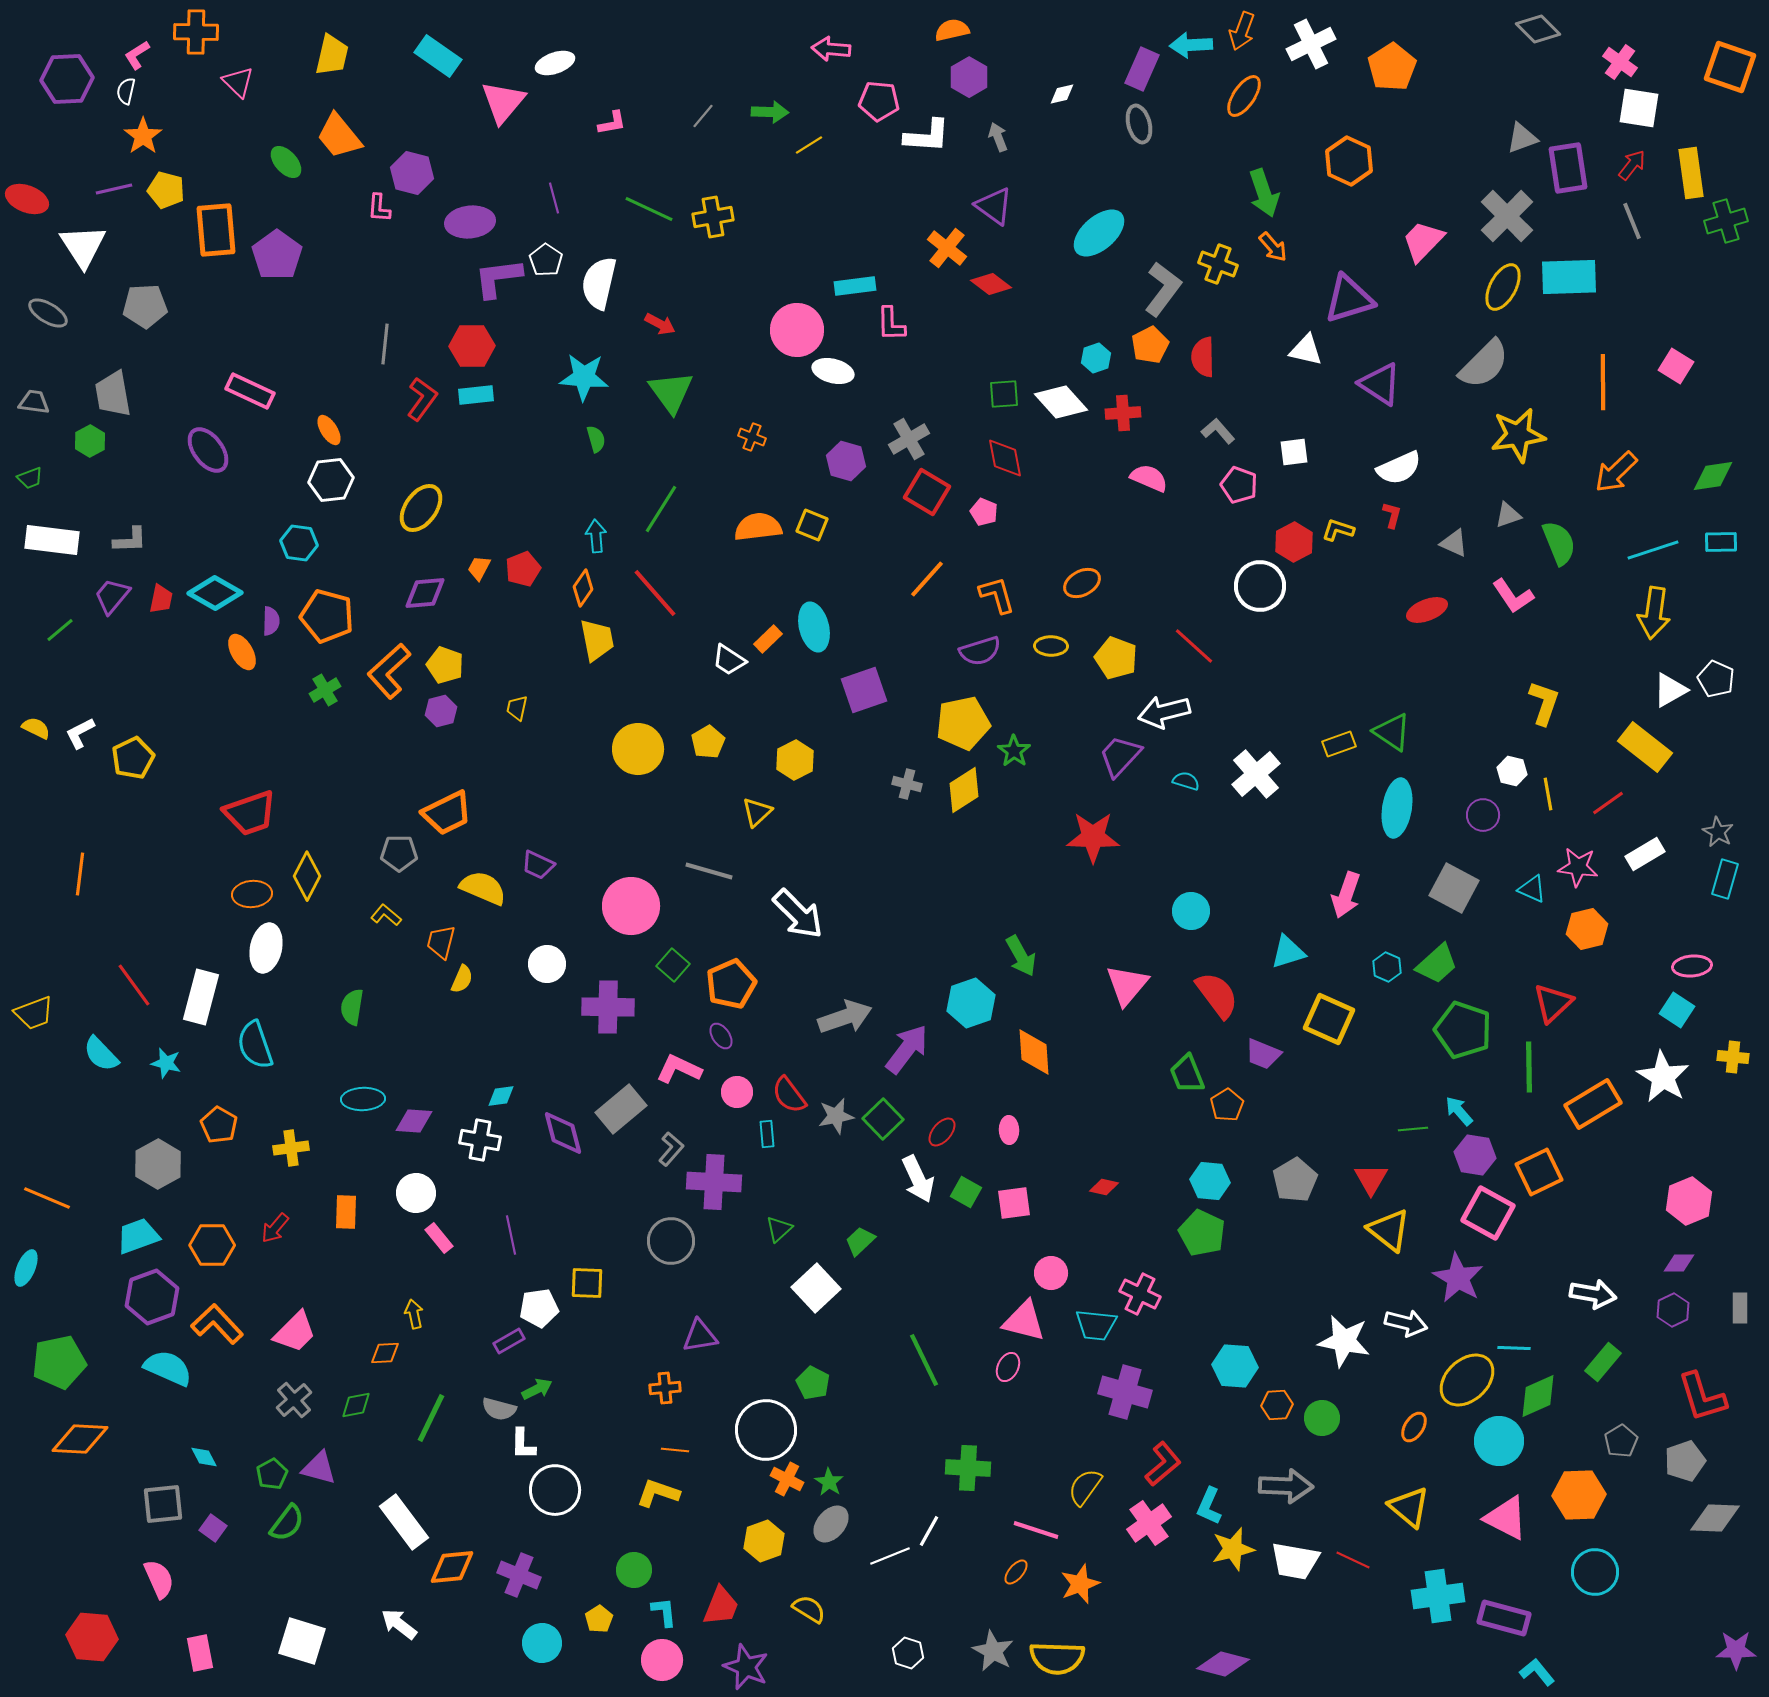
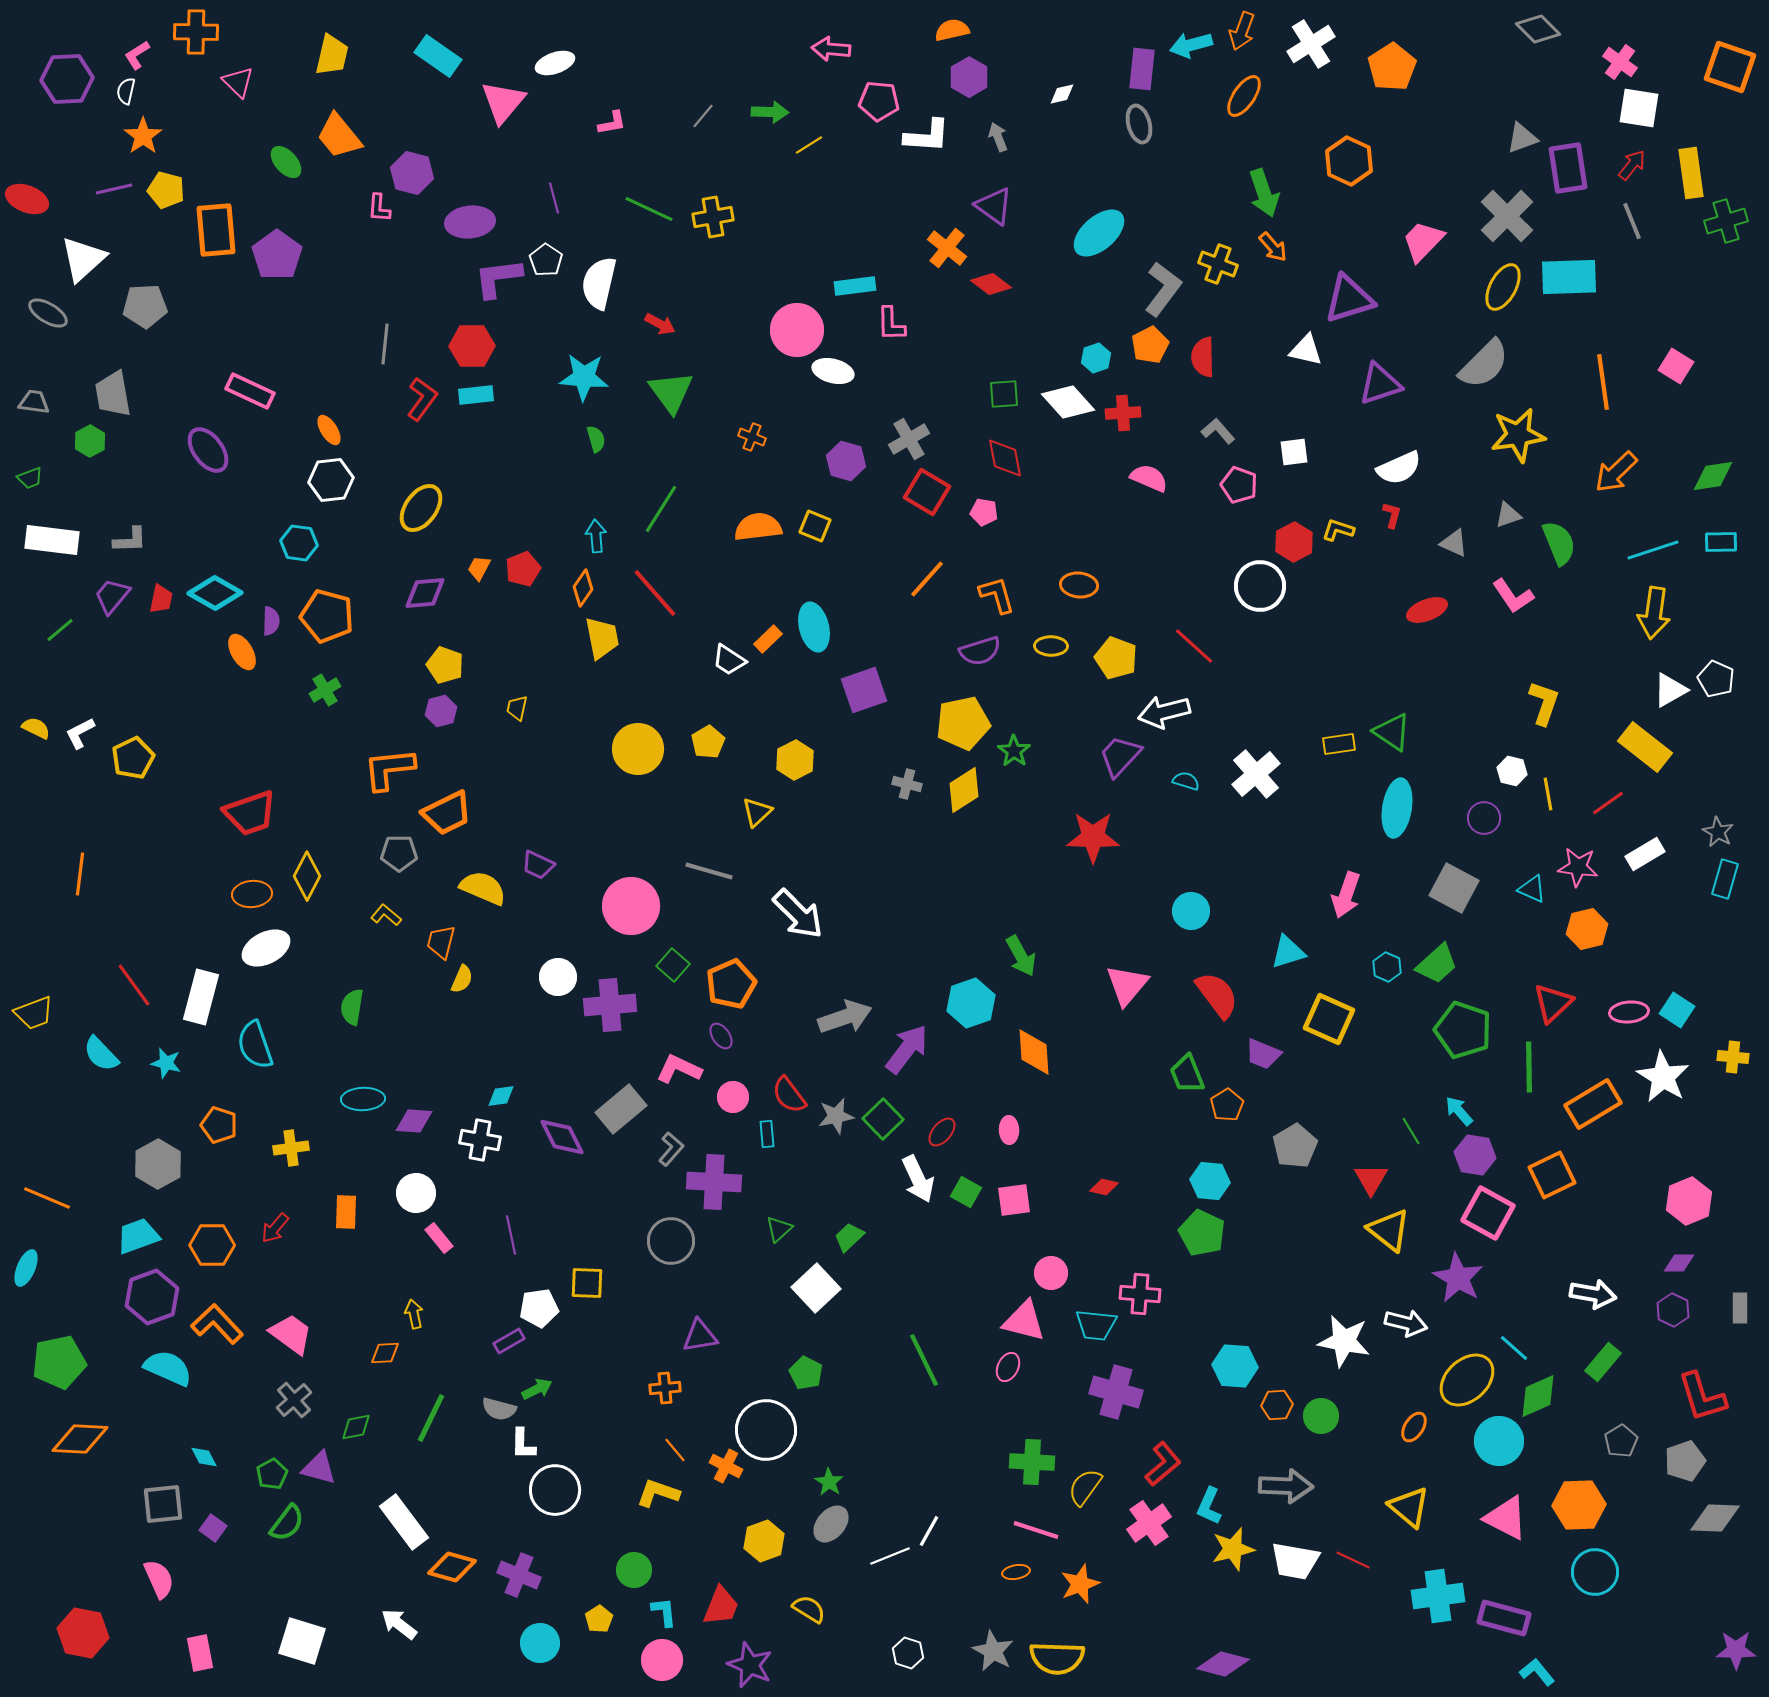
white cross at (1311, 44): rotated 6 degrees counterclockwise
cyan arrow at (1191, 45): rotated 12 degrees counterclockwise
purple rectangle at (1142, 69): rotated 18 degrees counterclockwise
white triangle at (83, 246): moved 13 px down; rotated 21 degrees clockwise
orange line at (1603, 382): rotated 8 degrees counterclockwise
purple triangle at (1380, 384): rotated 51 degrees counterclockwise
white diamond at (1061, 402): moved 7 px right
pink pentagon at (984, 512): rotated 12 degrees counterclockwise
yellow square at (812, 525): moved 3 px right, 1 px down
orange ellipse at (1082, 583): moved 3 px left, 2 px down; rotated 33 degrees clockwise
yellow trapezoid at (597, 640): moved 5 px right, 2 px up
orange L-shape at (389, 671): moved 98 px down; rotated 36 degrees clockwise
yellow rectangle at (1339, 744): rotated 12 degrees clockwise
purple circle at (1483, 815): moved 1 px right, 3 px down
white ellipse at (266, 948): rotated 51 degrees clockwise
white circle at (547, 964): moved 11 px right, 13 px down
pink ellipse at (1692, 966): moved 63 px left, 46 px down
purple cross at (608, 1007): moved 2 px right, 2 px up; rotated 6 degrees counterclockwise
pink circle at (737, 1092): moved 4 px left, 5 px down
orange pentagon at (219, 1125): rotated 12 degrees counterclockwise
green line at (1413, 1129): moved 2 px left, 2 px down; rotated 64 degrees clockwise
purple diamond at (563, 1133): moved 1 px left, 4 px down; rotated 12 degrees counterclockwise
orange square at (1539, 1172): moved 13 px right, 3 px down
gray pentagon at (1295, 1180): moved 34 px up
pink square at (1014, 1203): moved 3 px up
green trapezoid at (860, 1241): moved 11 px left, 4 px up
pink cross at (1140, 1294): rotated 21 degrees counterclockwise
purple hexagon at (1673, 1310): rotated 8 degrees counterclockwise
pink trapezoid at (295, 1332): moved 4 px left, 2 px down; rotated 99 degrees counterclockwise
cyan line at (1514, 1348): rotated 40 degrees clockwise
green pentagon at (813, 1383): moved 7 px left, 10 px up
purple cross at (1125, 1392): moved 9 px left
green diamond at (356, 1405): moved 22 px down
green circle at (1322, 1418): moved 1 px left, 2 px up
orange line at (675, 1450): rotated 44 degrees clockwise
green cross at (968, 1468): moved 64 px right, 6 px up
orange cross at (787, 1479): moved 61 px left, 13 px up
orange hexagon at (1579, 1495): moved 10 px down
orange diamond at (452, 1567): rotated 21 degrees clockwise
orange ellipse at (1016, 1572): rotated 40 degrees clockwise
red hexagon at (92, 1637): moved 9 px left, 4 px up; rotated 6 degrees clockwise
cyan circle at (542, 1643): moved 2 px left
purple star at (746, 1667): moved 4 px right, 2 px up
